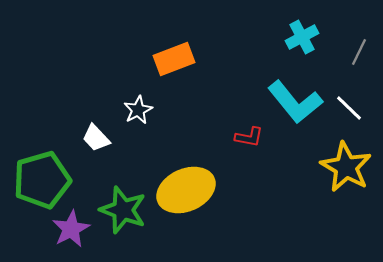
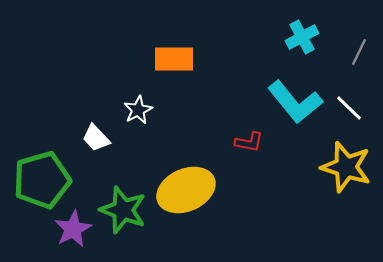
orange rectangle: rotated 21 degrees clockwise
red L-shape: moved 5 px down
yellow star: rotated 12 degrees counterclockwise
purple star: moved 2 px right
